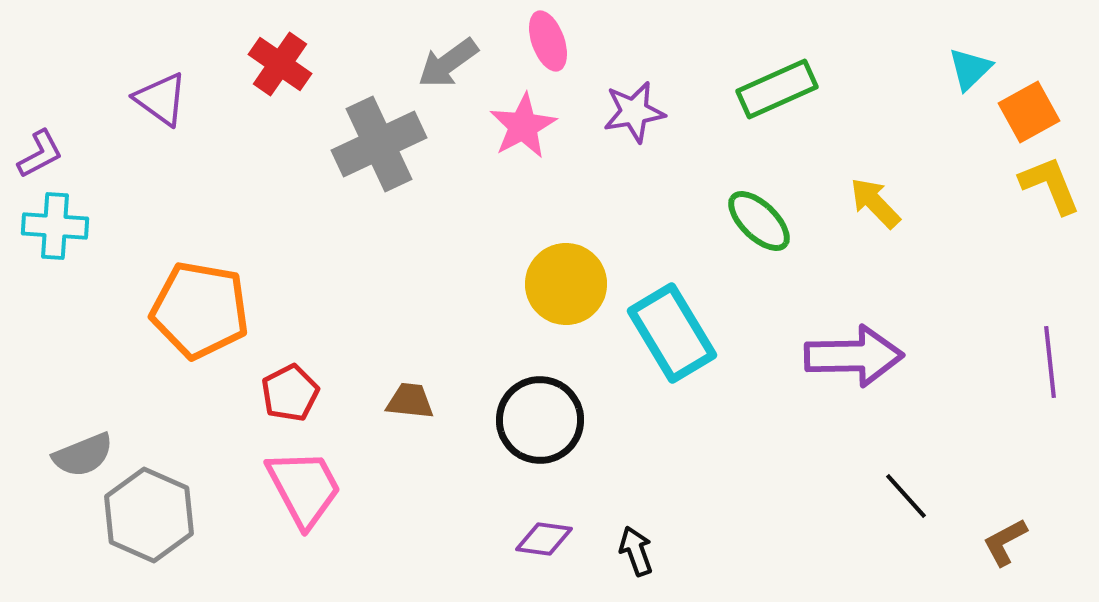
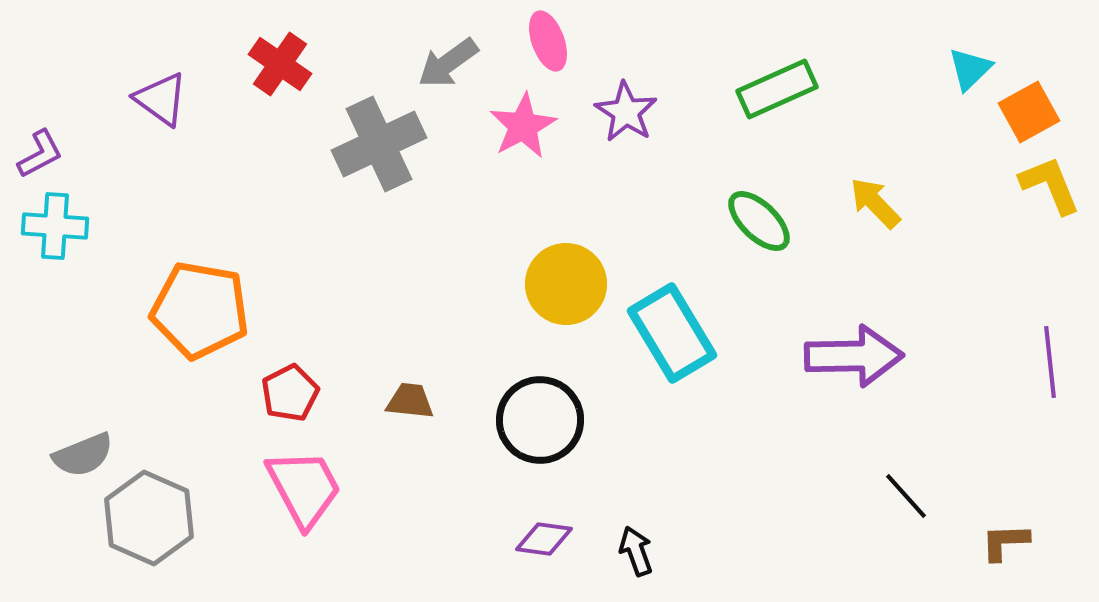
purple star: moved 8 px left; rotated 30 degrees counterclockwise
gray hexagon: moved 3 px down
brown L-shape: rotated 26 degrees clockwise
